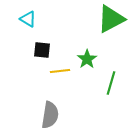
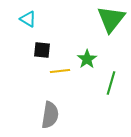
green triangle: rotated 24 degrees counterclockwise
